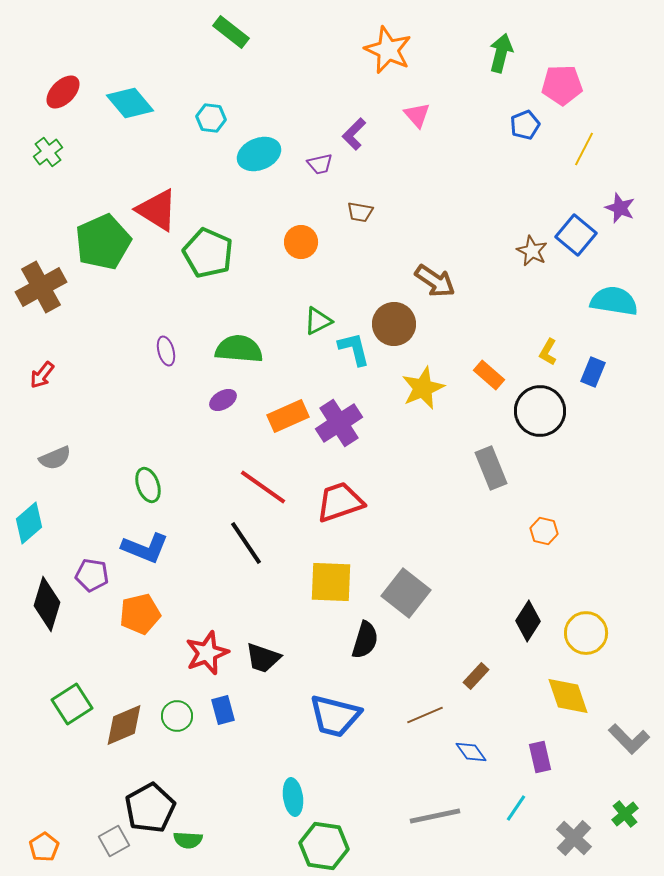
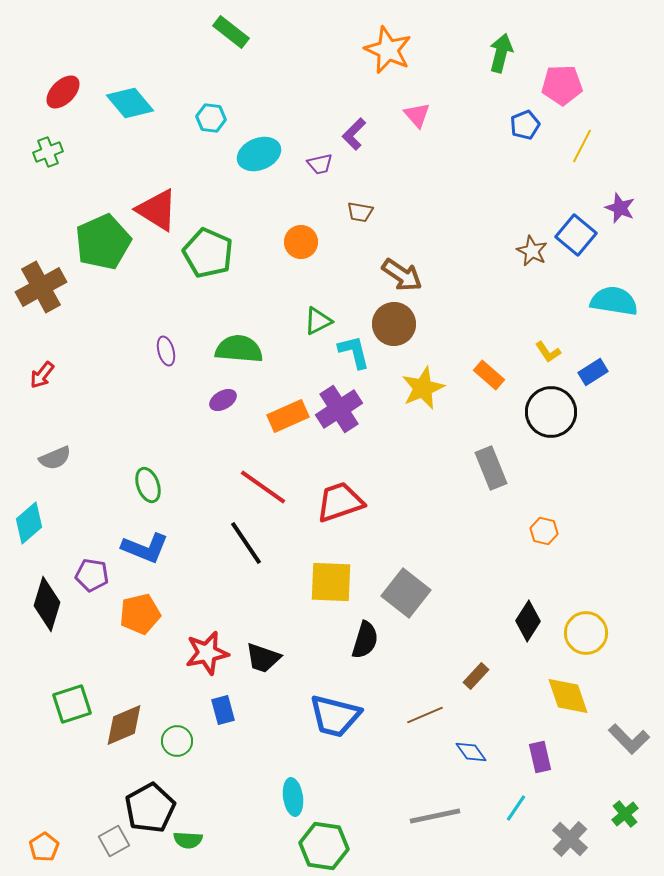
yellow line at (584, 149): moved 2 px left, 3 px up
green cross at (48, 152): rotated 16 degrees clockwise
brown arrow at (435, 281): moved 33 px left, 6 px up
cyan L-shape at (354, 349): moved 3 px down
yellow L-shape at (548, 352): rotated 64 degrees counterclockwise
blue rectangle at (593, 372): rotated 36 degrees clockwise
black circle at (540, 411): moved 11 px right, 1 px down
purple cross at (339, 423): moved 14 px up
red star at (207, 653): rotated 9 degrees clockwise
green square at (72, 704): rotated 15 degrees clockwise
green circle at (177, 716): moved 25 px down
gray cross at (574, 838): moved 4 px left, 1 px down
